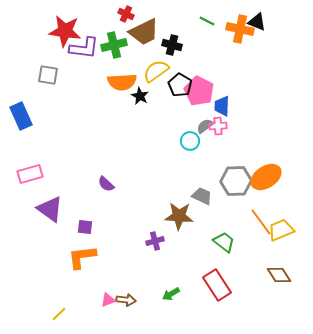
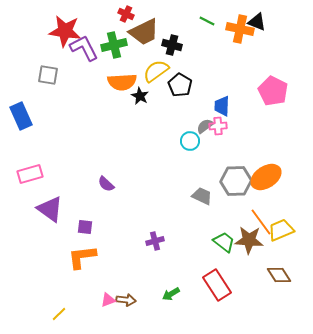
purple L-shape: rotated 124 degrees counterclockwise
pink pentagon: moved 74 px right
brown star: moved 70 px right, 24 px down
